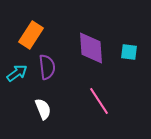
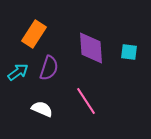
orange rectangle: moved 3 px right, 1 px up
purple semicircle: moved 2 px right, 1 px down; rotated 25 degrees clockwise
cyan arrow: moved 1 px right, 1 px up
pink line: moved 13 px left
white semicircle: moved 1 px left; rotated 45 degrees counterclockwise
